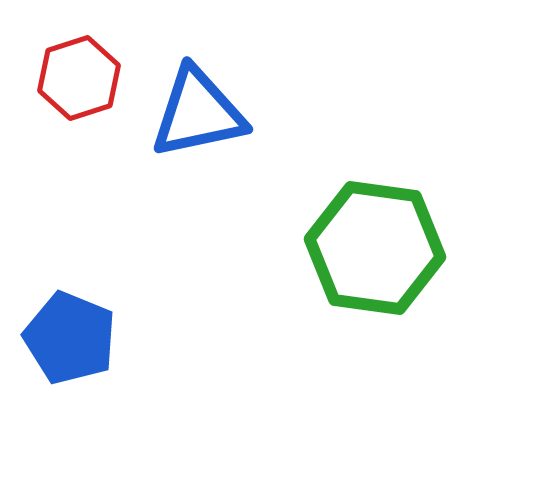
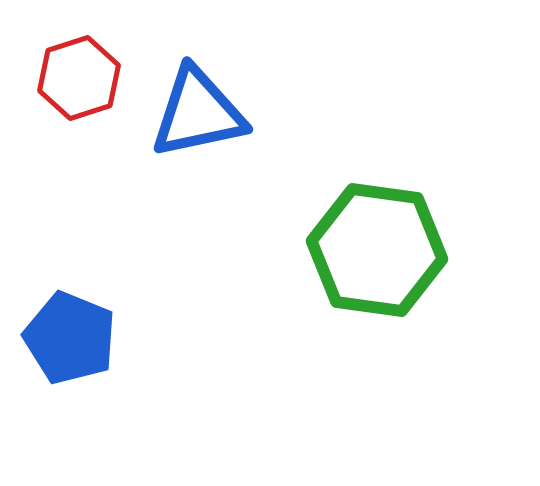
green hexagon: moved 2 px right, 2 px down
